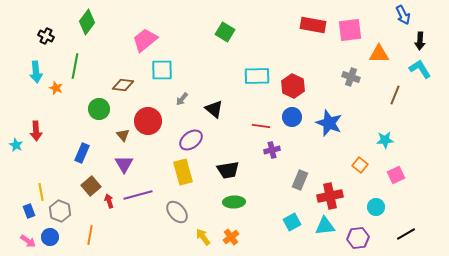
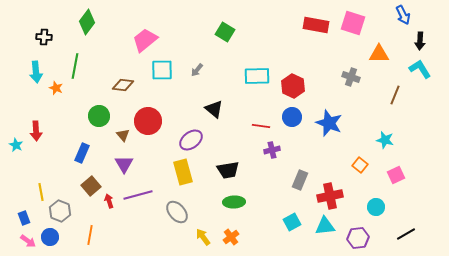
red rectangle at (313, 25): moved 3 px right
pink square at (350, 30): moved 3 px right, 7 px up; rotated 25 degrees clockwise
black cross at (46, 36): moved 2 px left, 1 px down; rotated 21 degrees counterclockwise
gray arrow at (182, 99): moved 15 px right, 29 px up
green circle at (99, 109): moved 7 px down
cyan star at (385, 140): rotated 18 degrees clockwise
blue rectangle at (29, 211): moved 5 px left, 7 px down
